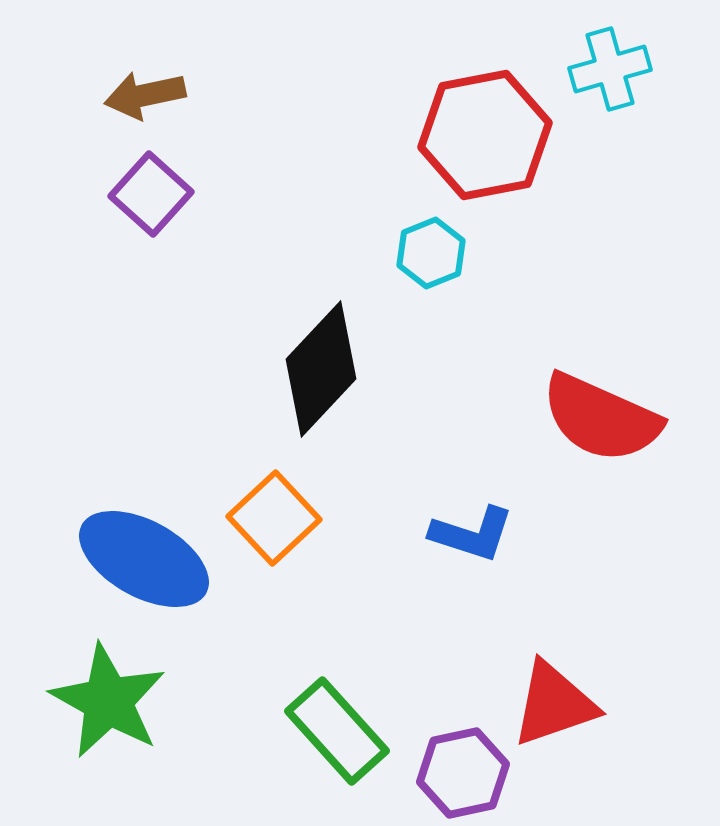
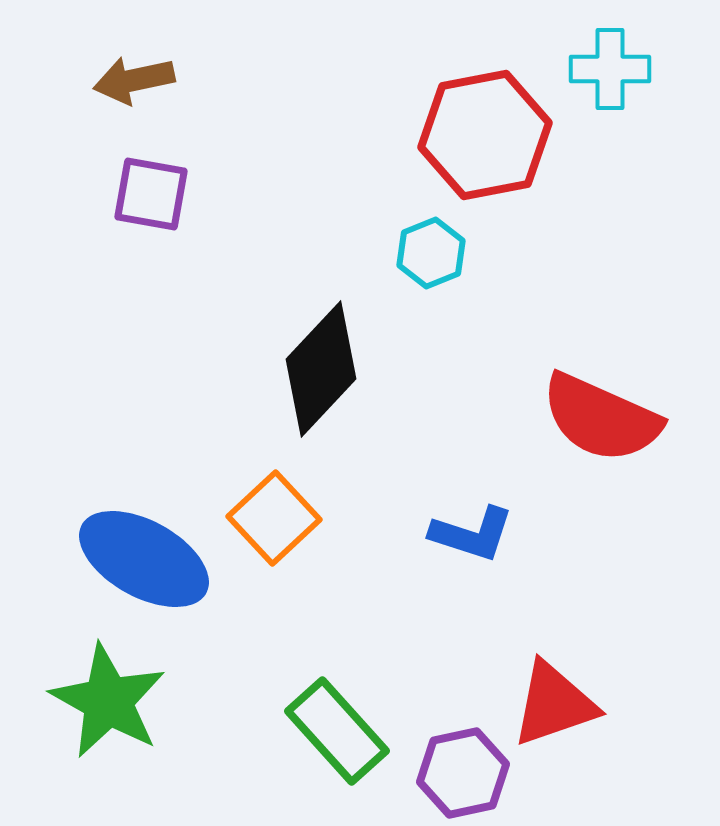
cyan cross: rotated 16 degrees clockwise
brown arrow: moved 11 px left, 15 px up
purple square: rotated 32 degrees counterclockwise
